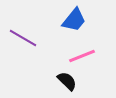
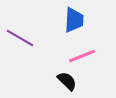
blue trapezoid: rotated 36 degrees counterclockwise
purple line: moved 3 px left
